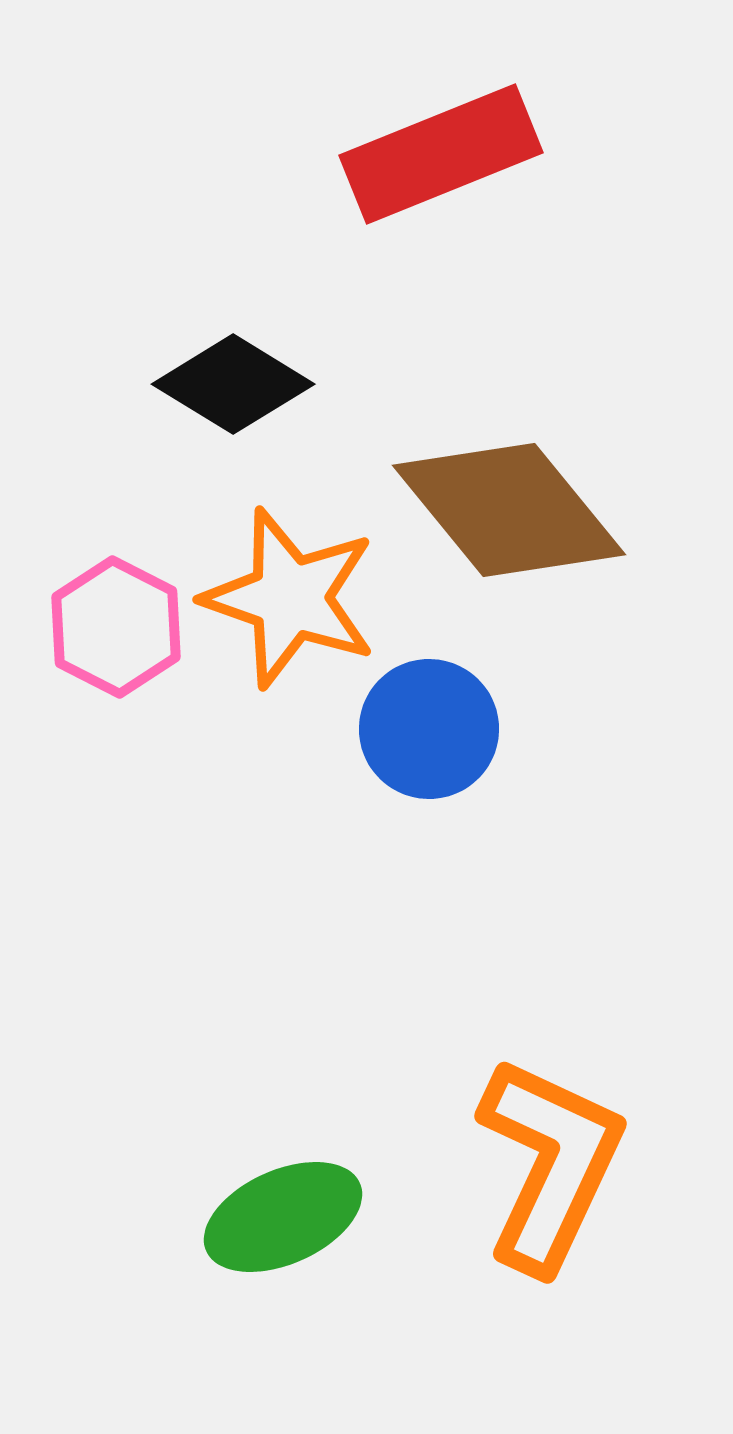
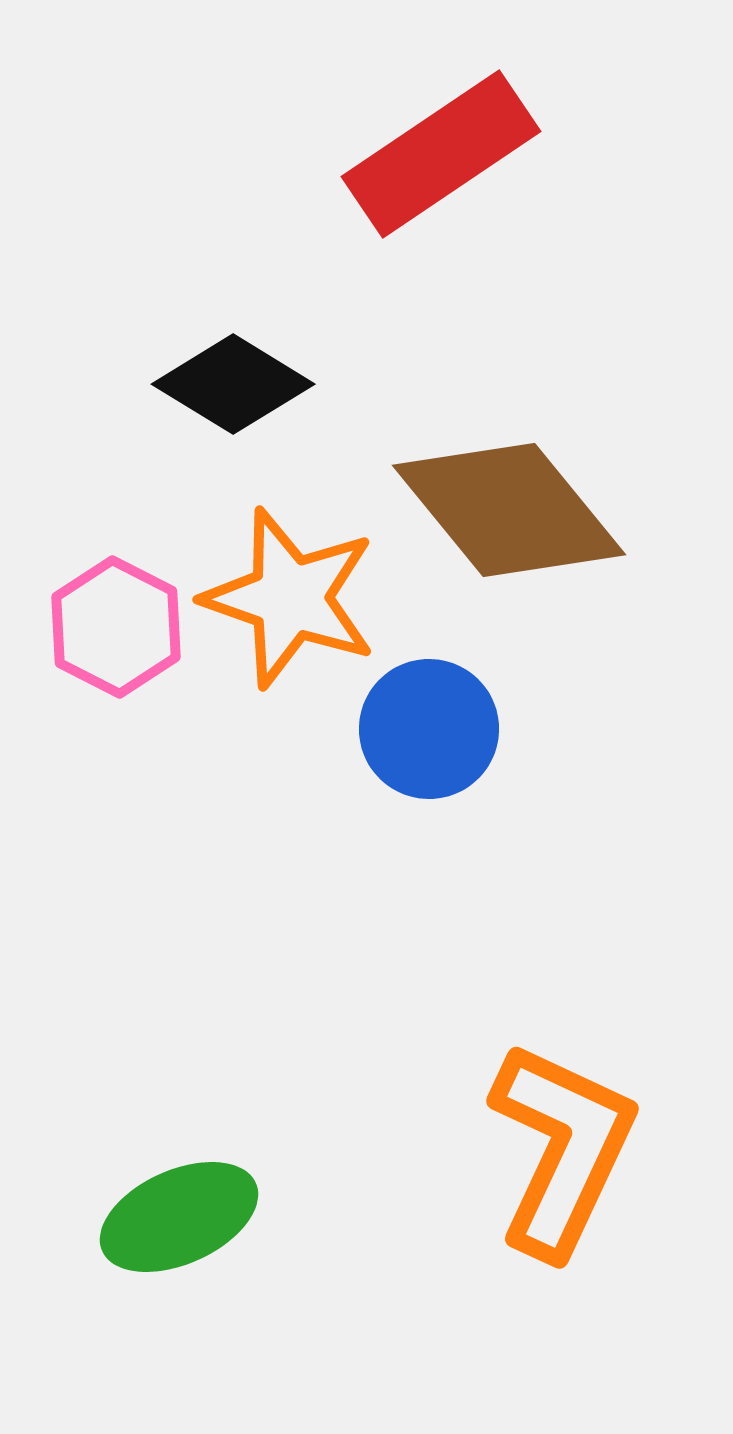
red rectangle: rotated 12 degrees counterclockwise
orange L-shape: moved 12 px right, 15 px up
green ellipse: moved 104 px left
